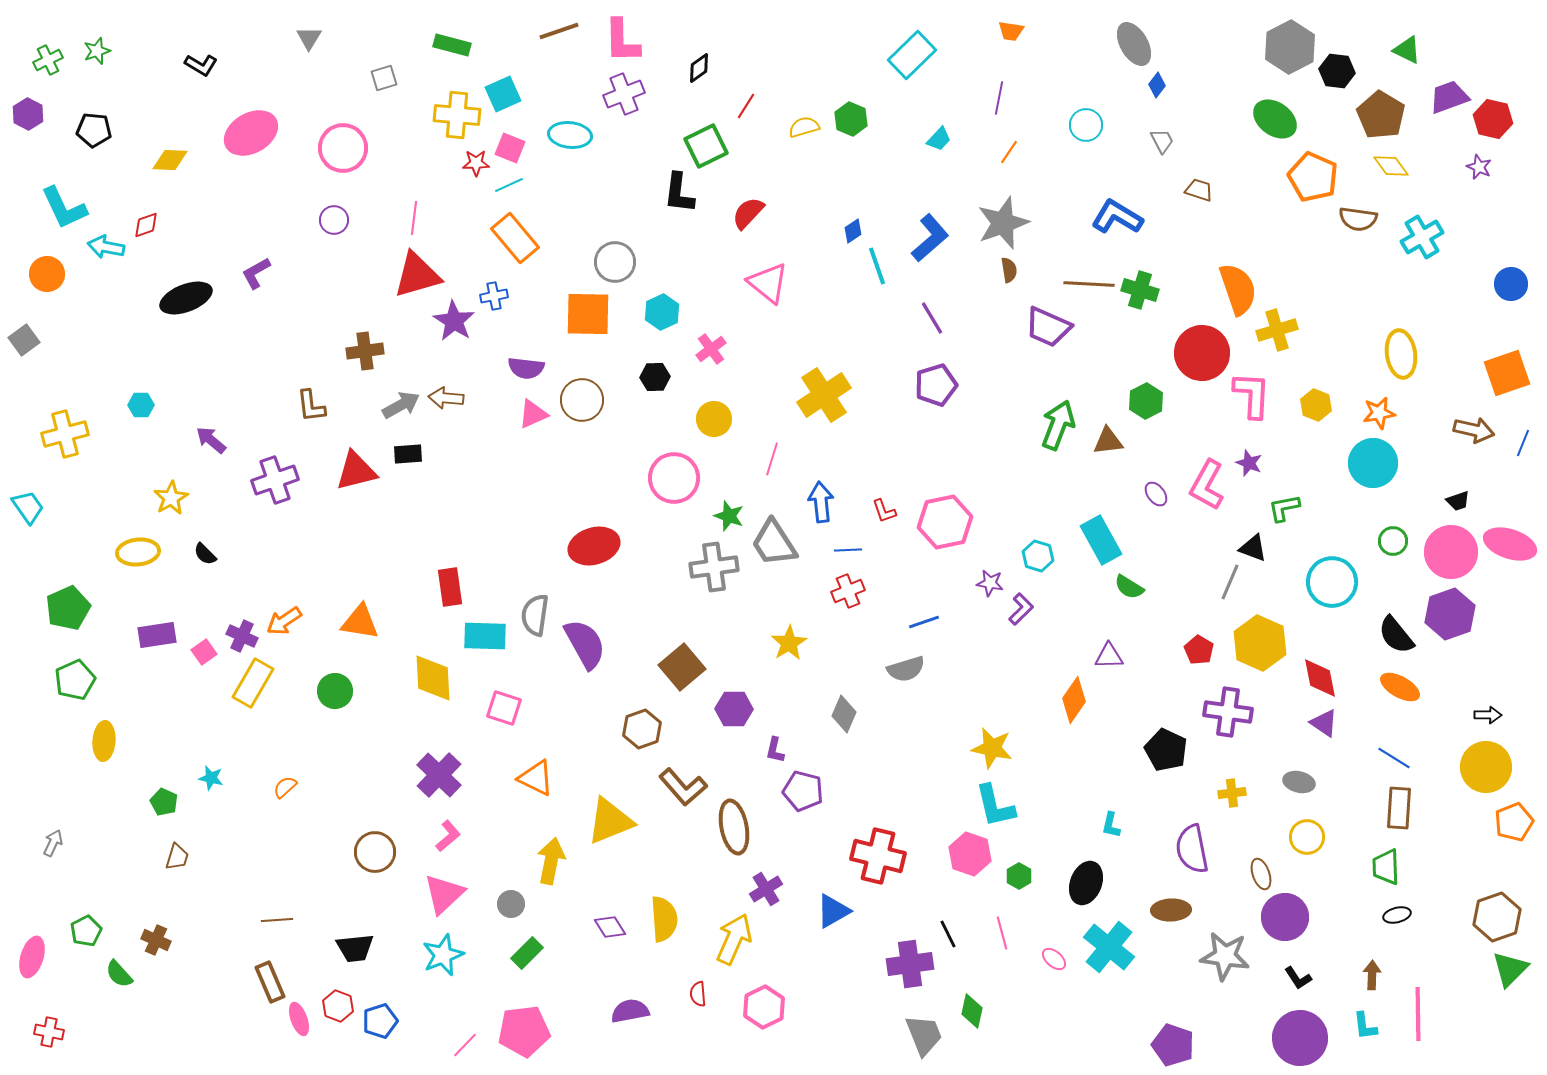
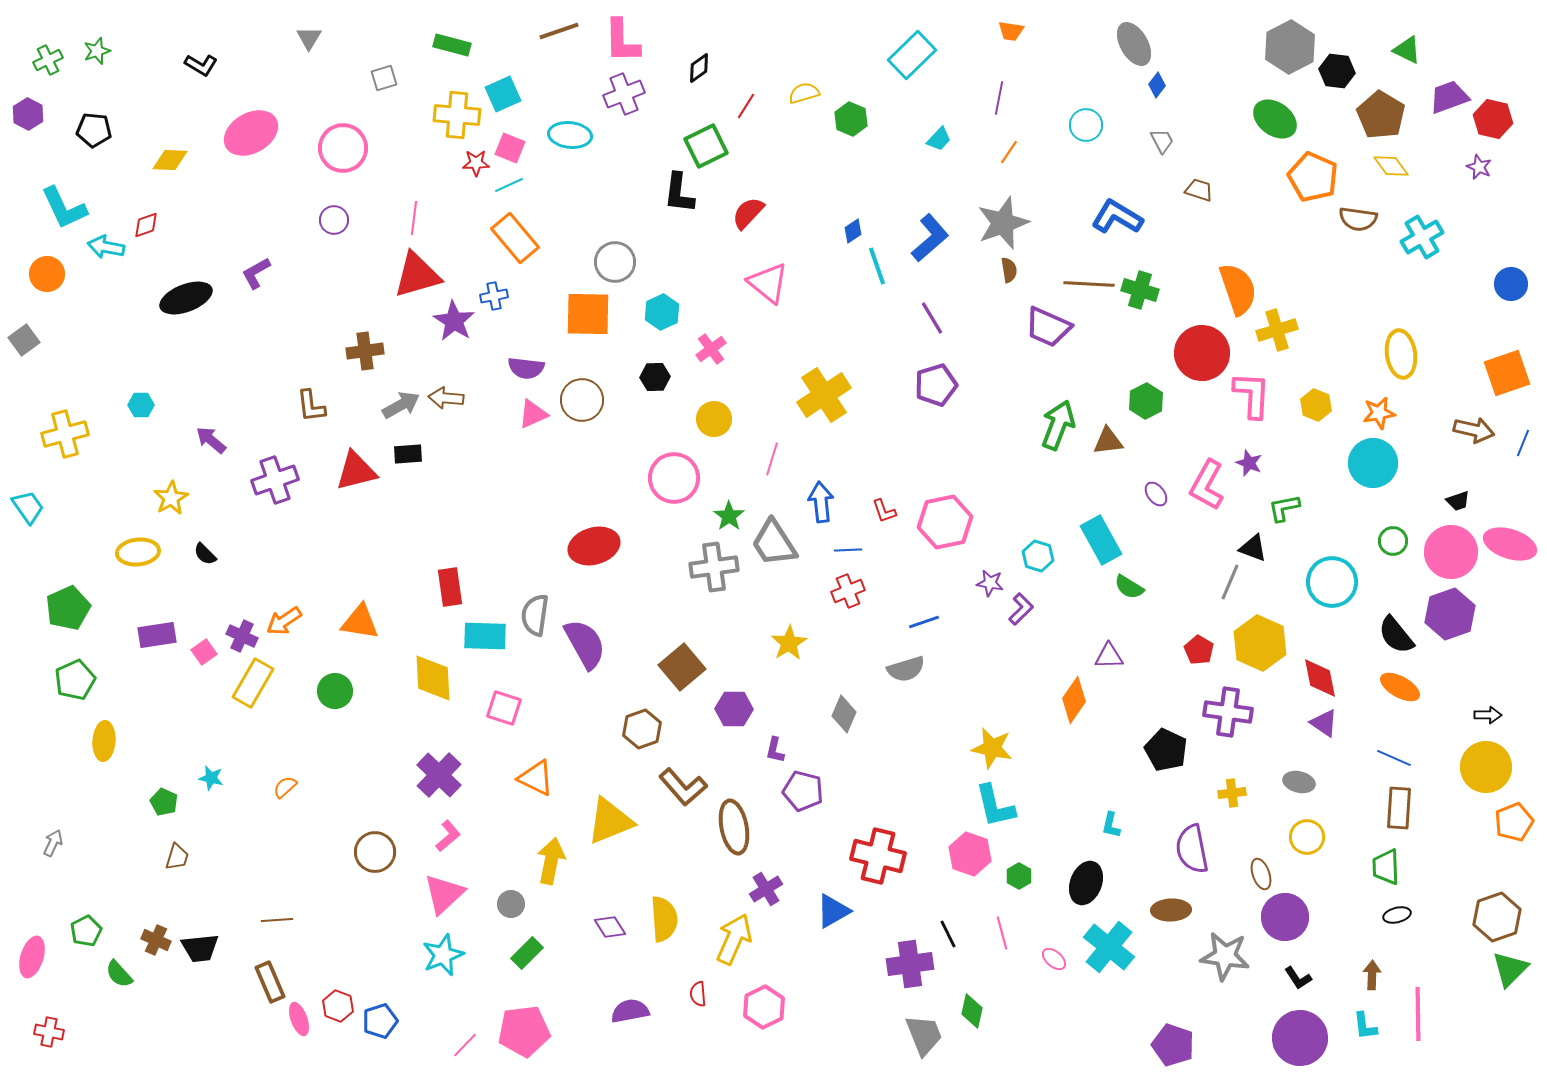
yellow semicircle at (804, 127): moved 34 px up
green star at (729, 516): rotated 16 degrees clockwise
blue line at (1394, 758): rotated 8 degrees counterclockwise
black trapezoid at (355, 948): moved 155 px left
